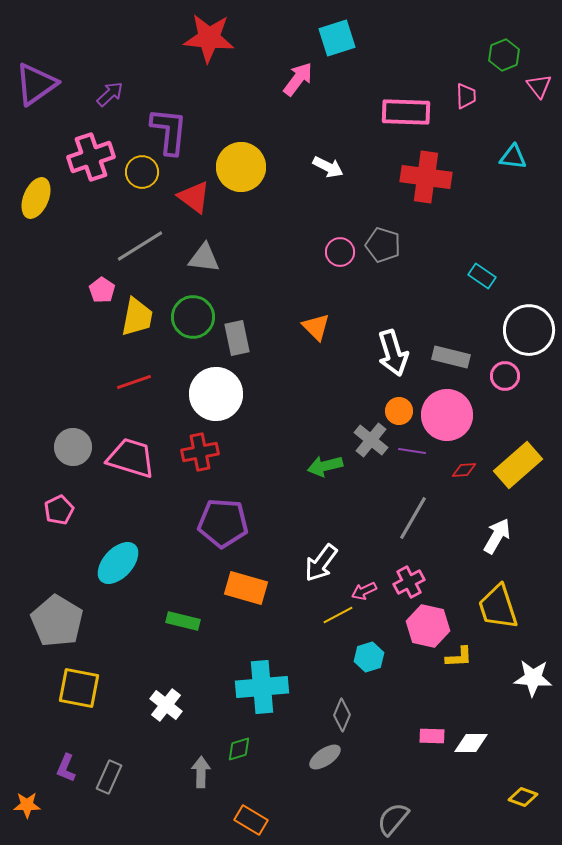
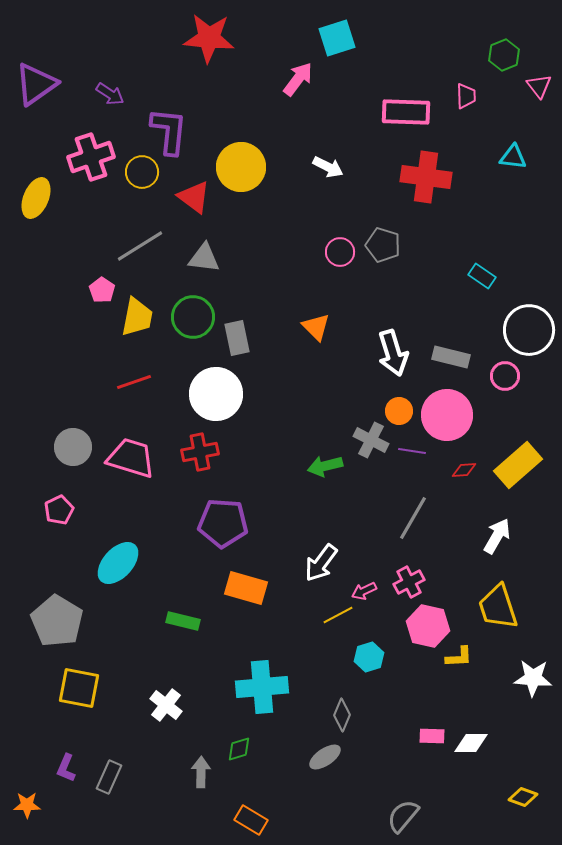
purple arrow at (110, 94): rotated 76 degrees clockwise
gray cross at (371, 440): rotated 12 degrees counterclockwise
gray semicircle at (393, 819): moved 10 px right, 3 px up
